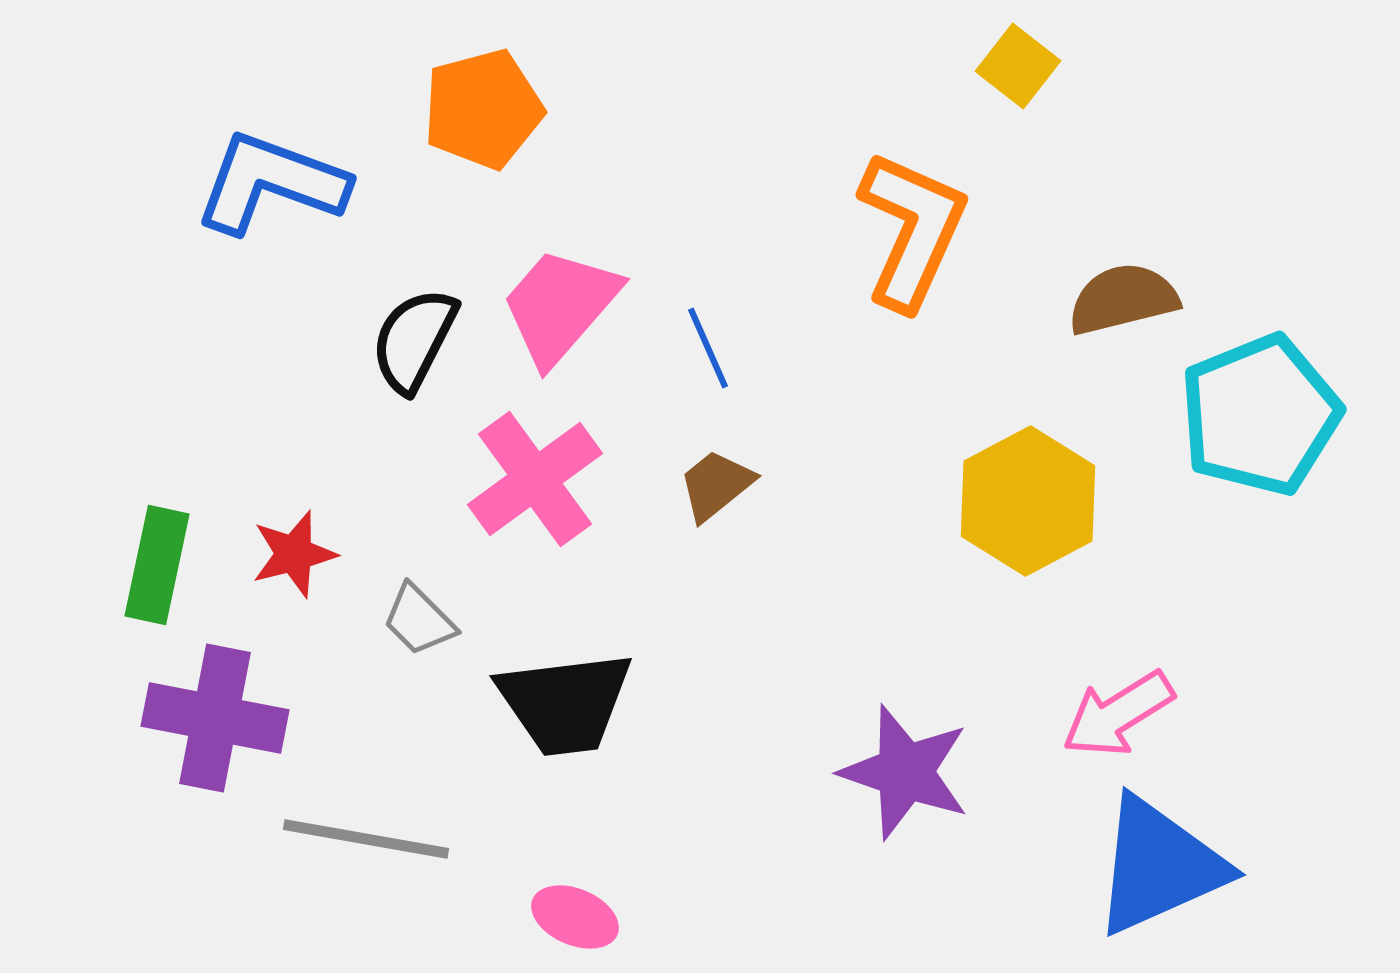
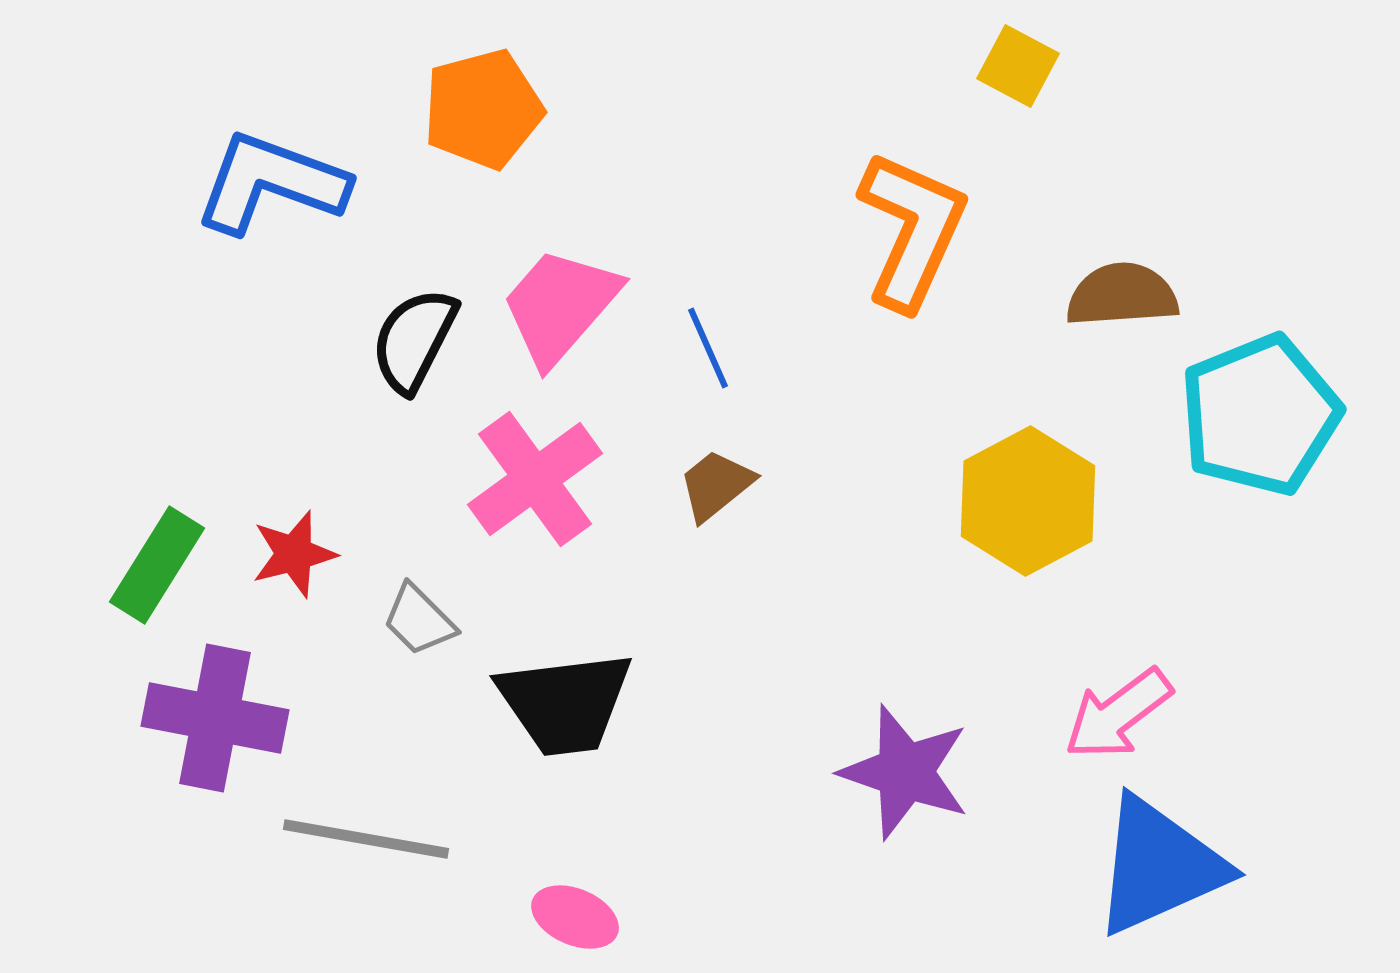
yellow square: rotated 10 degrees counterclockwise
brown semicircle: moved 1 px left, 4 px up; rotated 10 degrees clockwise
green rectangle: rotated 20 degrees clockwise
pink arrow: rotated 5 degrees counterclockwise
